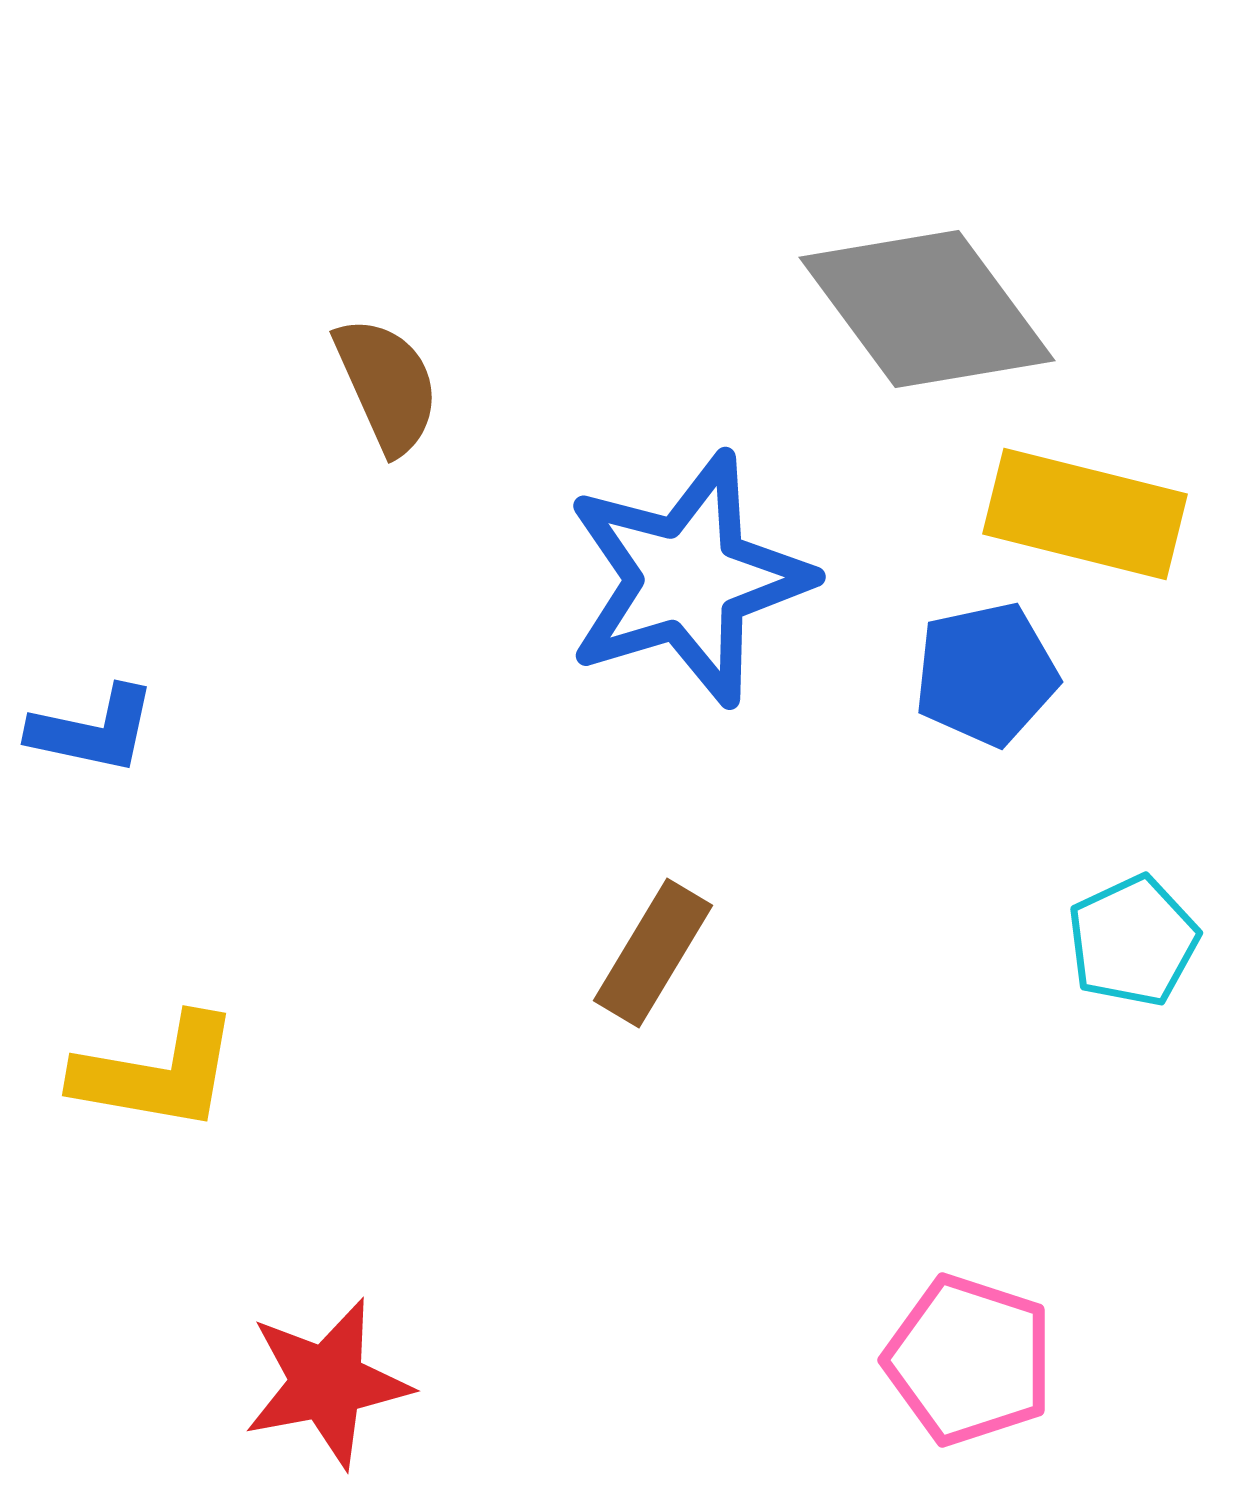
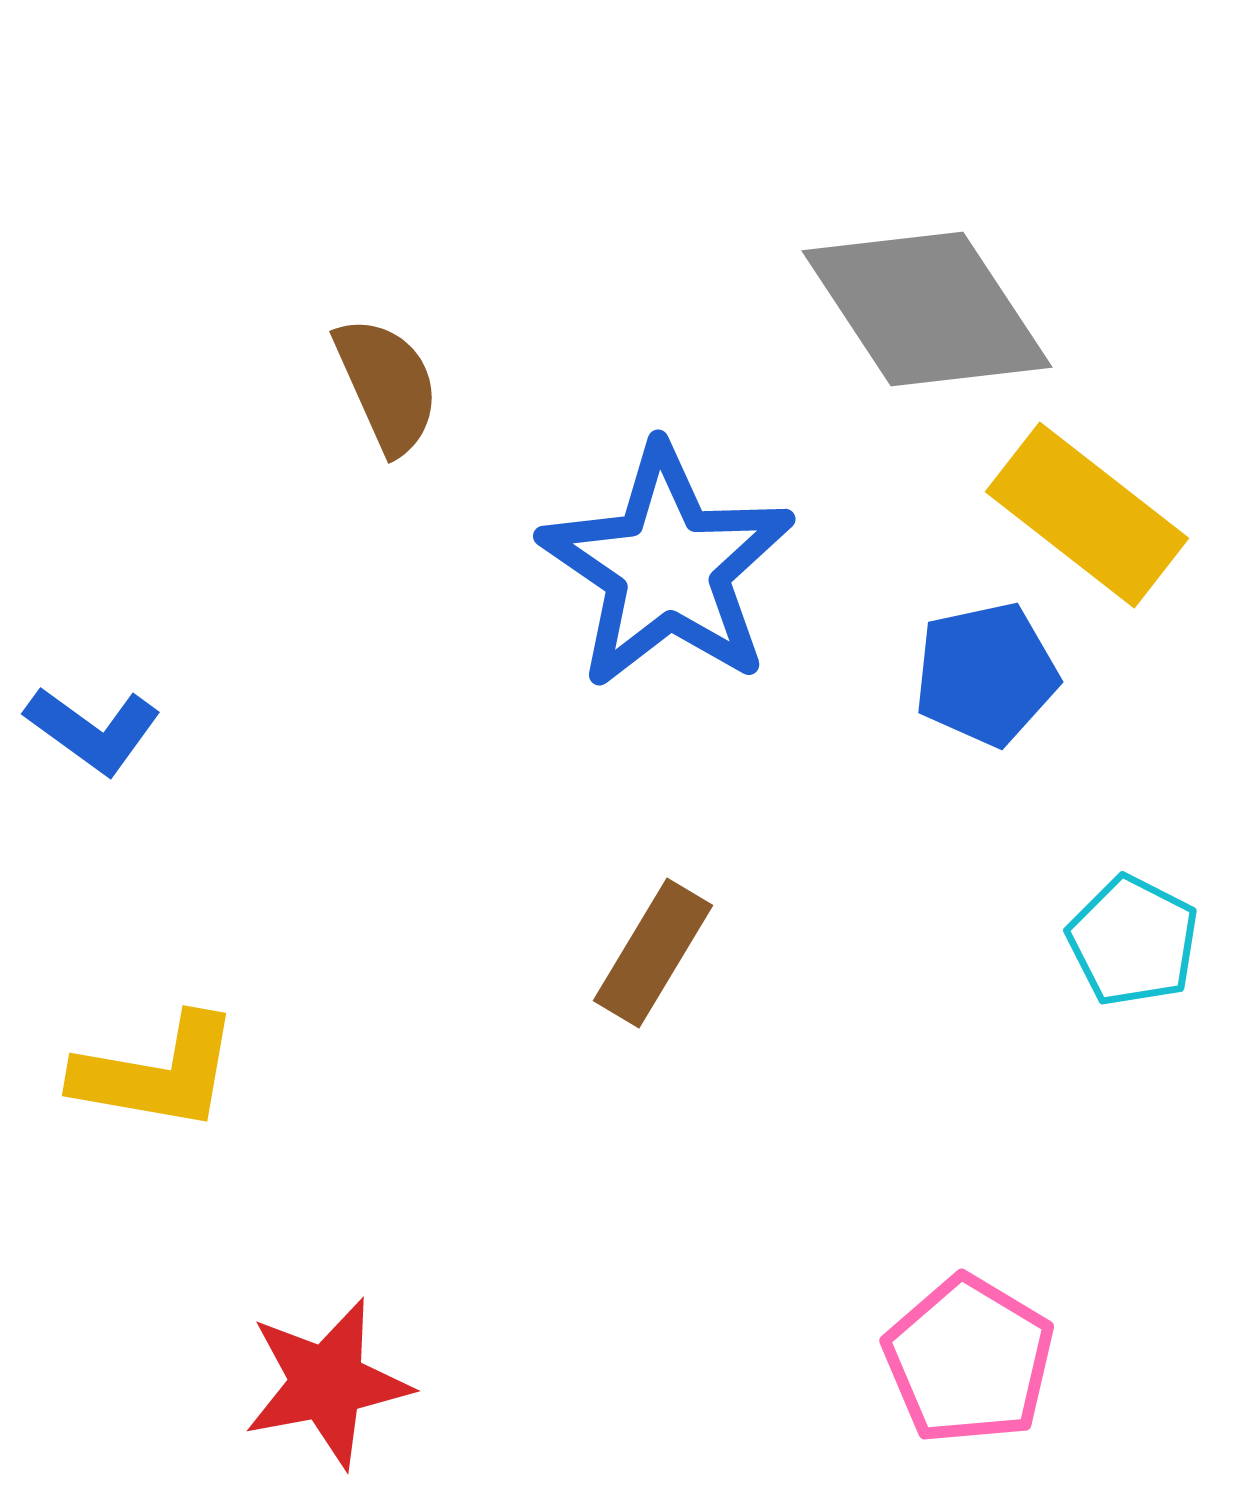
gray diamond: rotated 3 degrees clockwise
yellow rectangle: moved 2 px right, 1 px down; rotated 24 degrees clockwise
blue star: moved 21 px left, 12 px up; rotated 21 degrees counterclockwise
blue L-shape: rotated 24 degrees clockwise
cyan pentagon: rotated 20 degrees counterclockwise
pink pentagon: rotated 13 degrees clockwise
